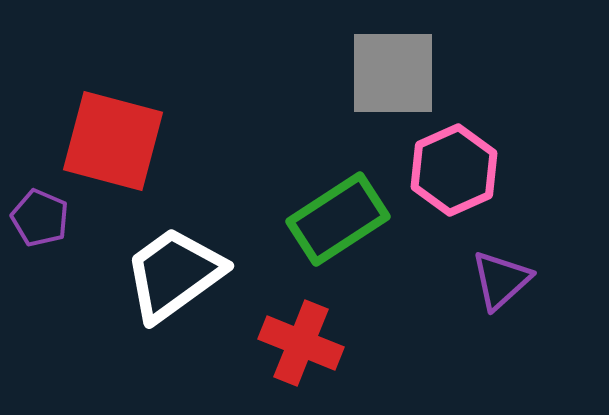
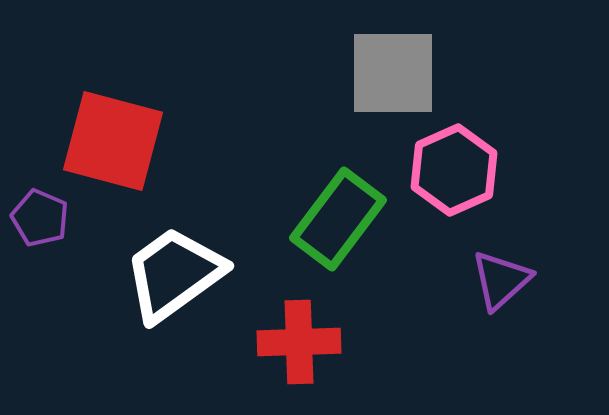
green rectangle: rotated 20 degrees counterclockwise
red cross: moved 2 px left, 1 px up; rotated 24 degrees counterclockwise
